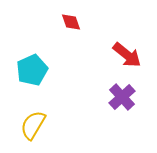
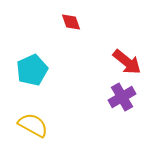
red arrow: moved 7 px down
purple cross: rotated 12 degrees clockwise
yellow semicircle: rotated 88 degrees clockwise
